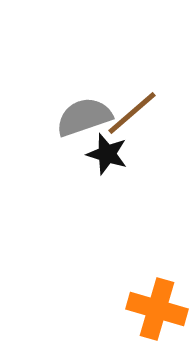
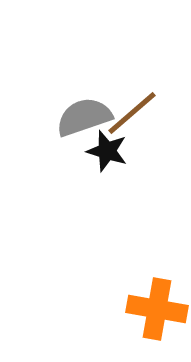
black star: moved 3 px up
orange cross: rotated 6 degrees counterclockwise
